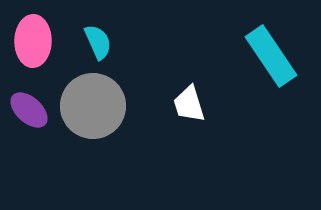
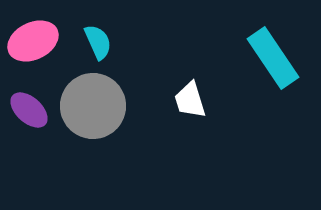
pink ellipse: rotated 63 degrees clockwise
cyan rectangle: moved 2 px right, 2 px down
white trapezoid: moved 1 px right, 4 px up
